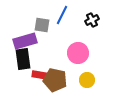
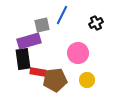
black cross: moved 4 px right, 3 px down
gray square: rotated 21 degrees counterclockwise
purple rectangle: moved 4 px right
red rectangle: moved 2 px left, 3 px up
brown pentagon: rotated 20 degrees counterclockwise
